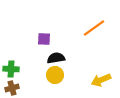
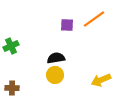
orange line: moved 9 px up
purple square: moved 23 px right, 14 px up
green cross: moved 23 px up; rotated 28 degrees counterclockwise
brown cross: rotated 16 degrees clockwise
